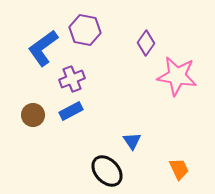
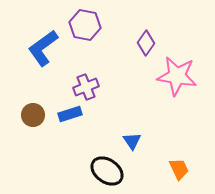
purple hexagon: moved 5 px up
purple cross: moved 14 px right, 8 px down
blue rectangle: moved 1 px left, 3 px down; rotated 10 degrees clockwise
black ellipse: rotated 12 degrees counterclockwise
